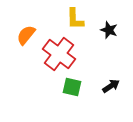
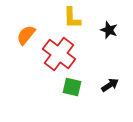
yellow L-shape: moved 3 px left, 1 px up
black arrow: moved 1 px left, 1 px up
